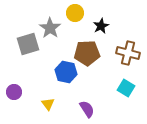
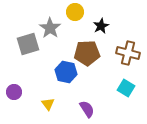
yellow circle: moved 1 px up
